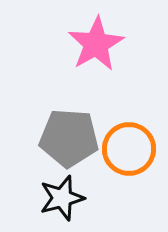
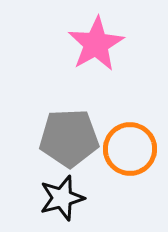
gray pentagon: rotated 6 degrees counterclockwise
orange circle: moved 1 px right
